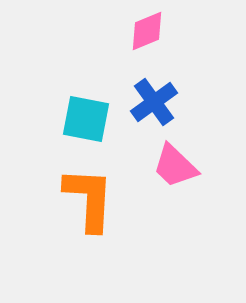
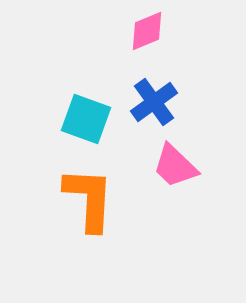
cyan square: rotated 9 degrees clockwise
